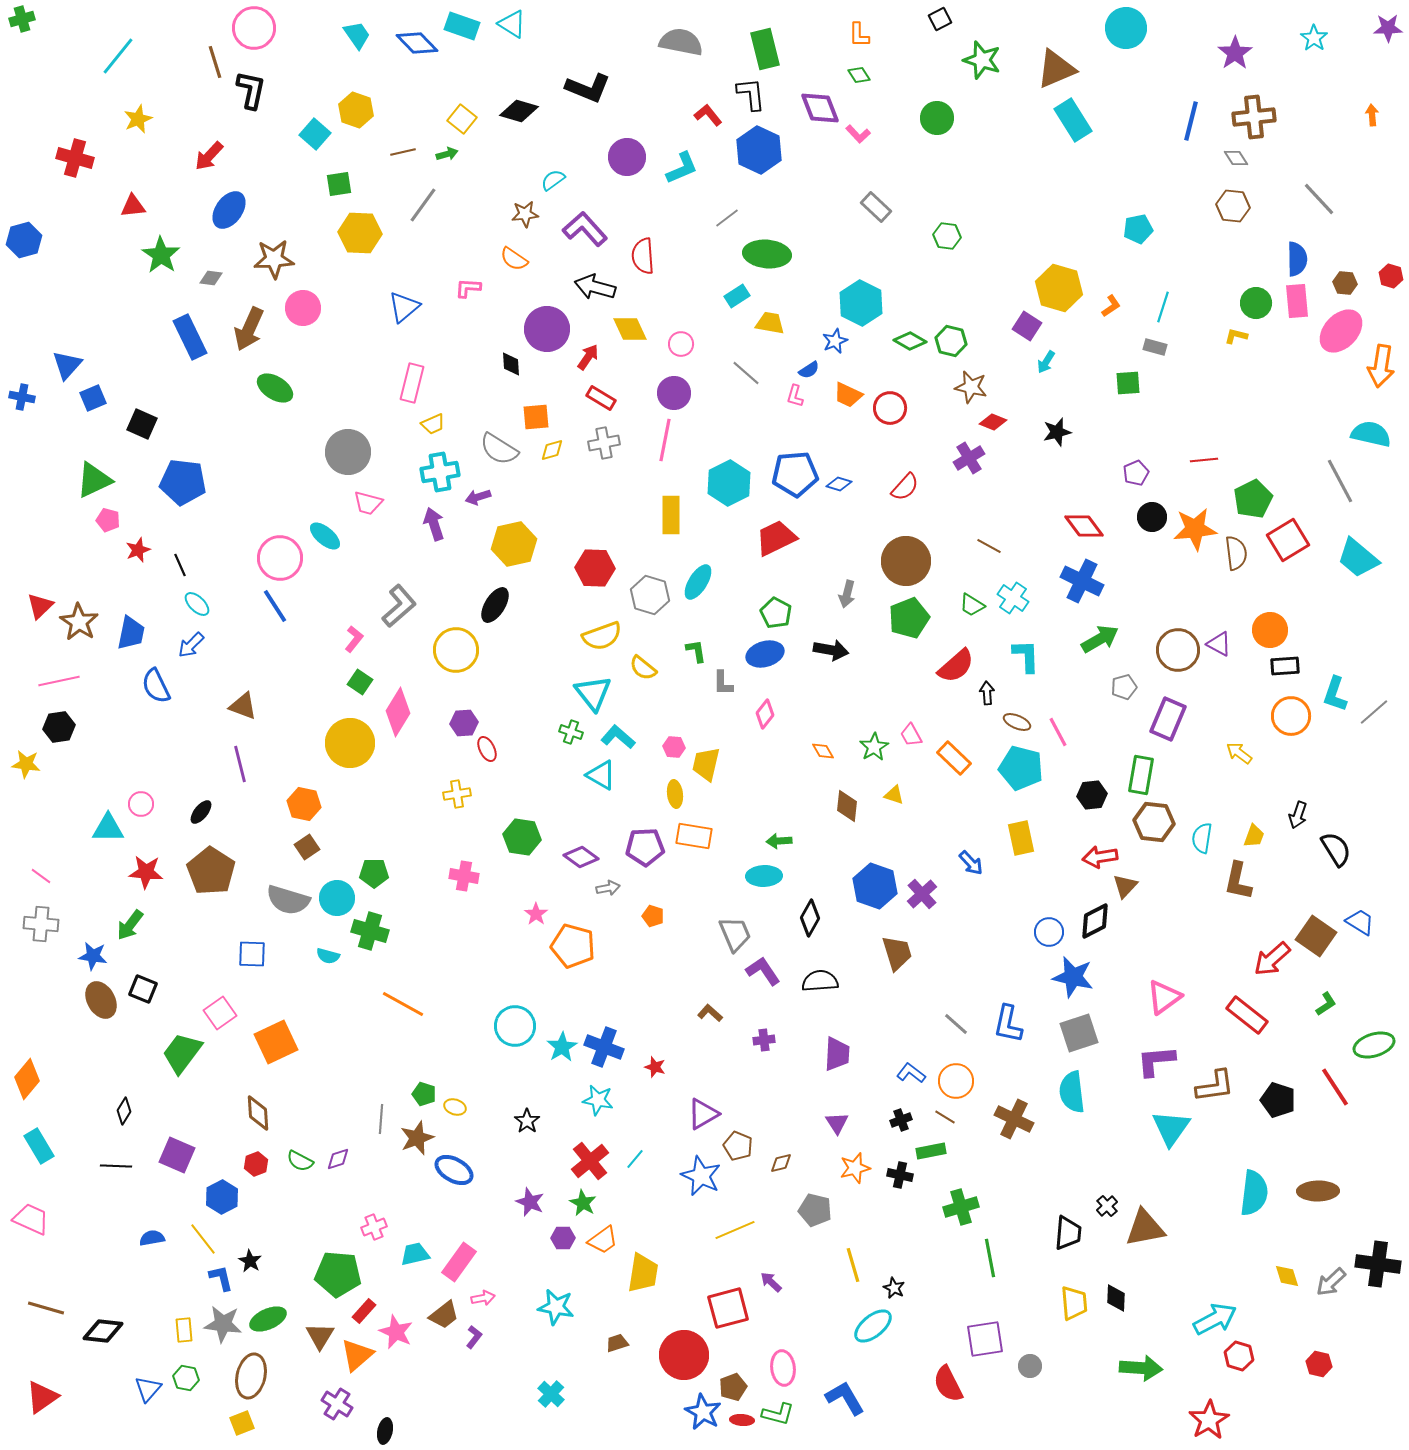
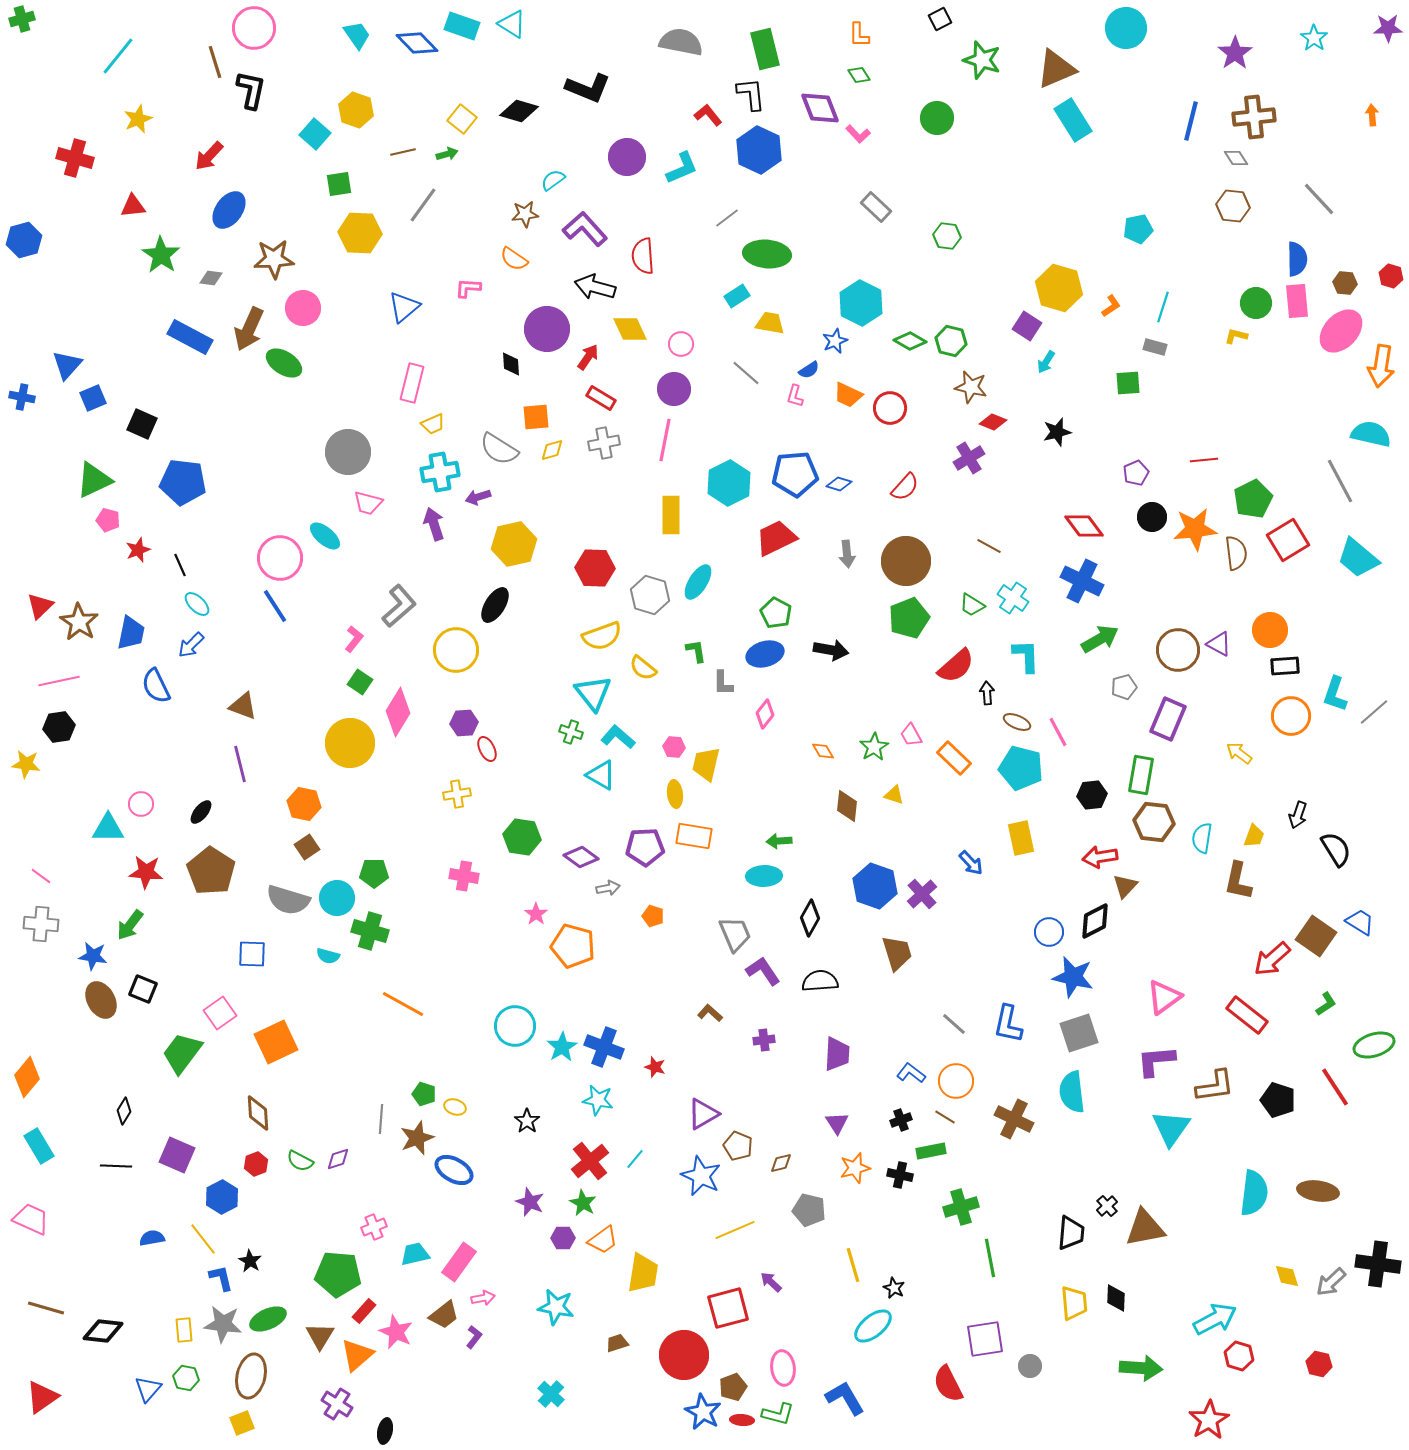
blue rectangle at (190, 337): rotated 36 degrees counterclockwise
green ellipse at (275, 388): moved 9 px right, 25 px up
purple circle at (674, 393): moved 4 px up
gray arrow at (847, 594): moved 40 px up; rotated 20 degrees counterclockwise
gray line at (956, 1024): moved 2 px left
orange diamond at (27, 1079): moved 2 px up
brown ellipse at (1318, 1191): rotated 9 degrees clockwise
gray pentagon at (815, 1210): moved 6 px left
black trapezoid at (1068, 1233): moved 3 px right
